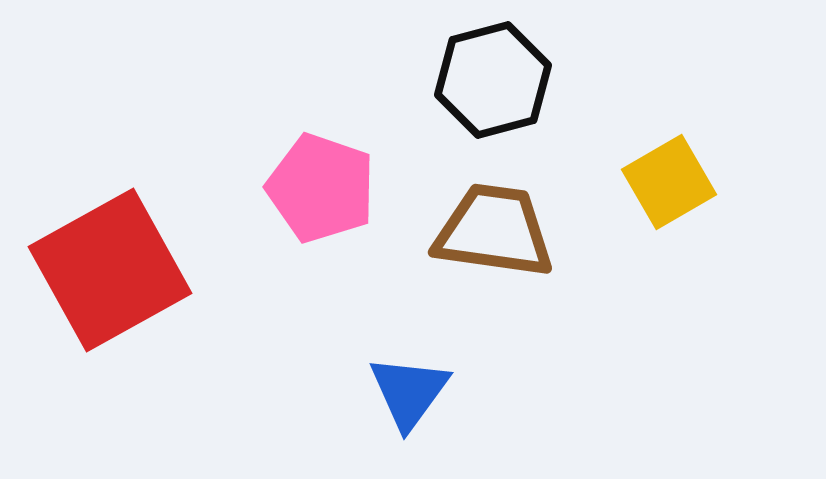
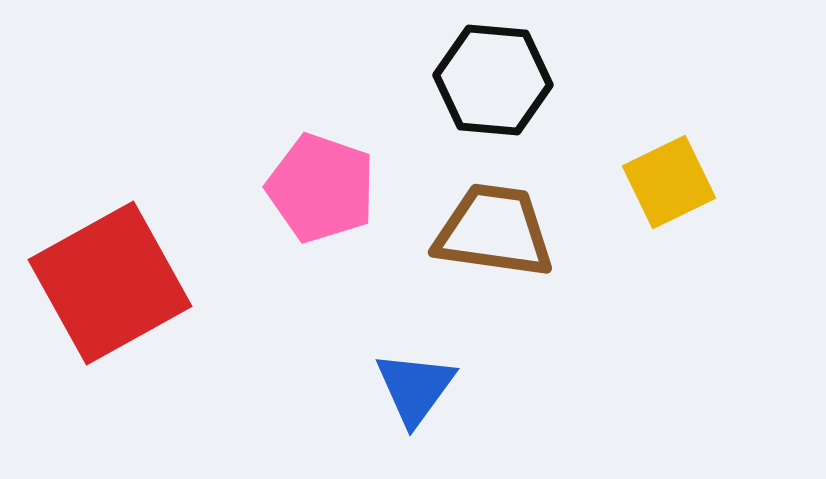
black hexagon: rotated 20 degrees clockwise
yellow square: rotated 4 degrees clockwise
red square: moved 13 px down
blue triangle: moved 6 px right, 4 px up
